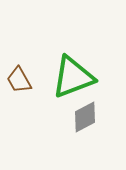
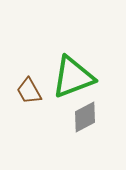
brown trapezoid: moved 10 px right, 11 px down
